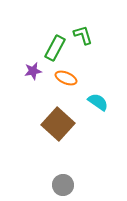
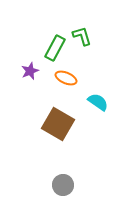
green L-shape: moved 1 px left, 1 px down
purple star: moved 3 px left; rotated 12 degrees counterclockwise
brown square: rotated 12 degrees counterclockwise
